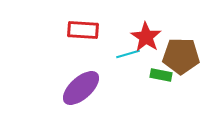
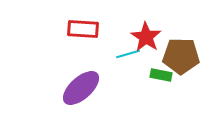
red rectangle: moved 1 px up
